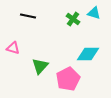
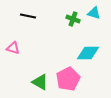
green cross: rotated 16 degrees counterclockwise
cyan diamond: moved 1 px up
green triangle: moved 16 px down; rotated 42 degrees counterclockwise
